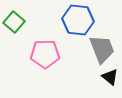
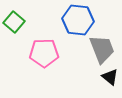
pink pentagon: moved 1 px left, 1 px up
